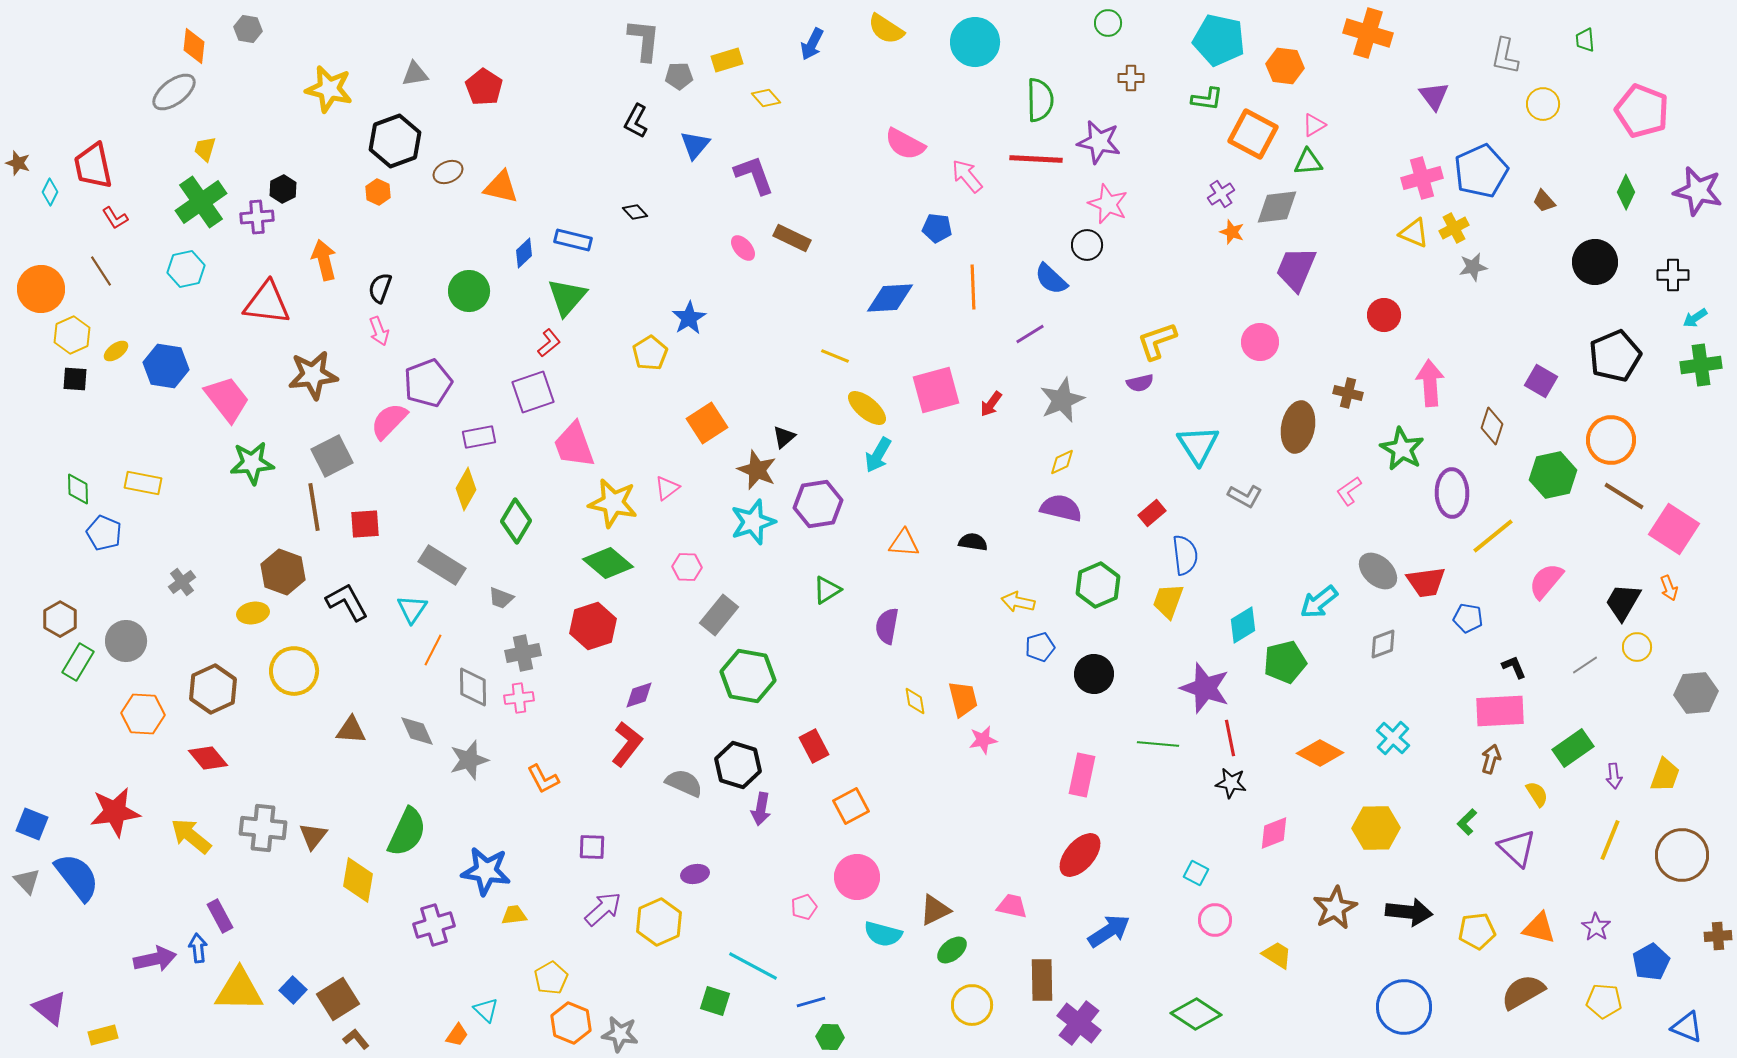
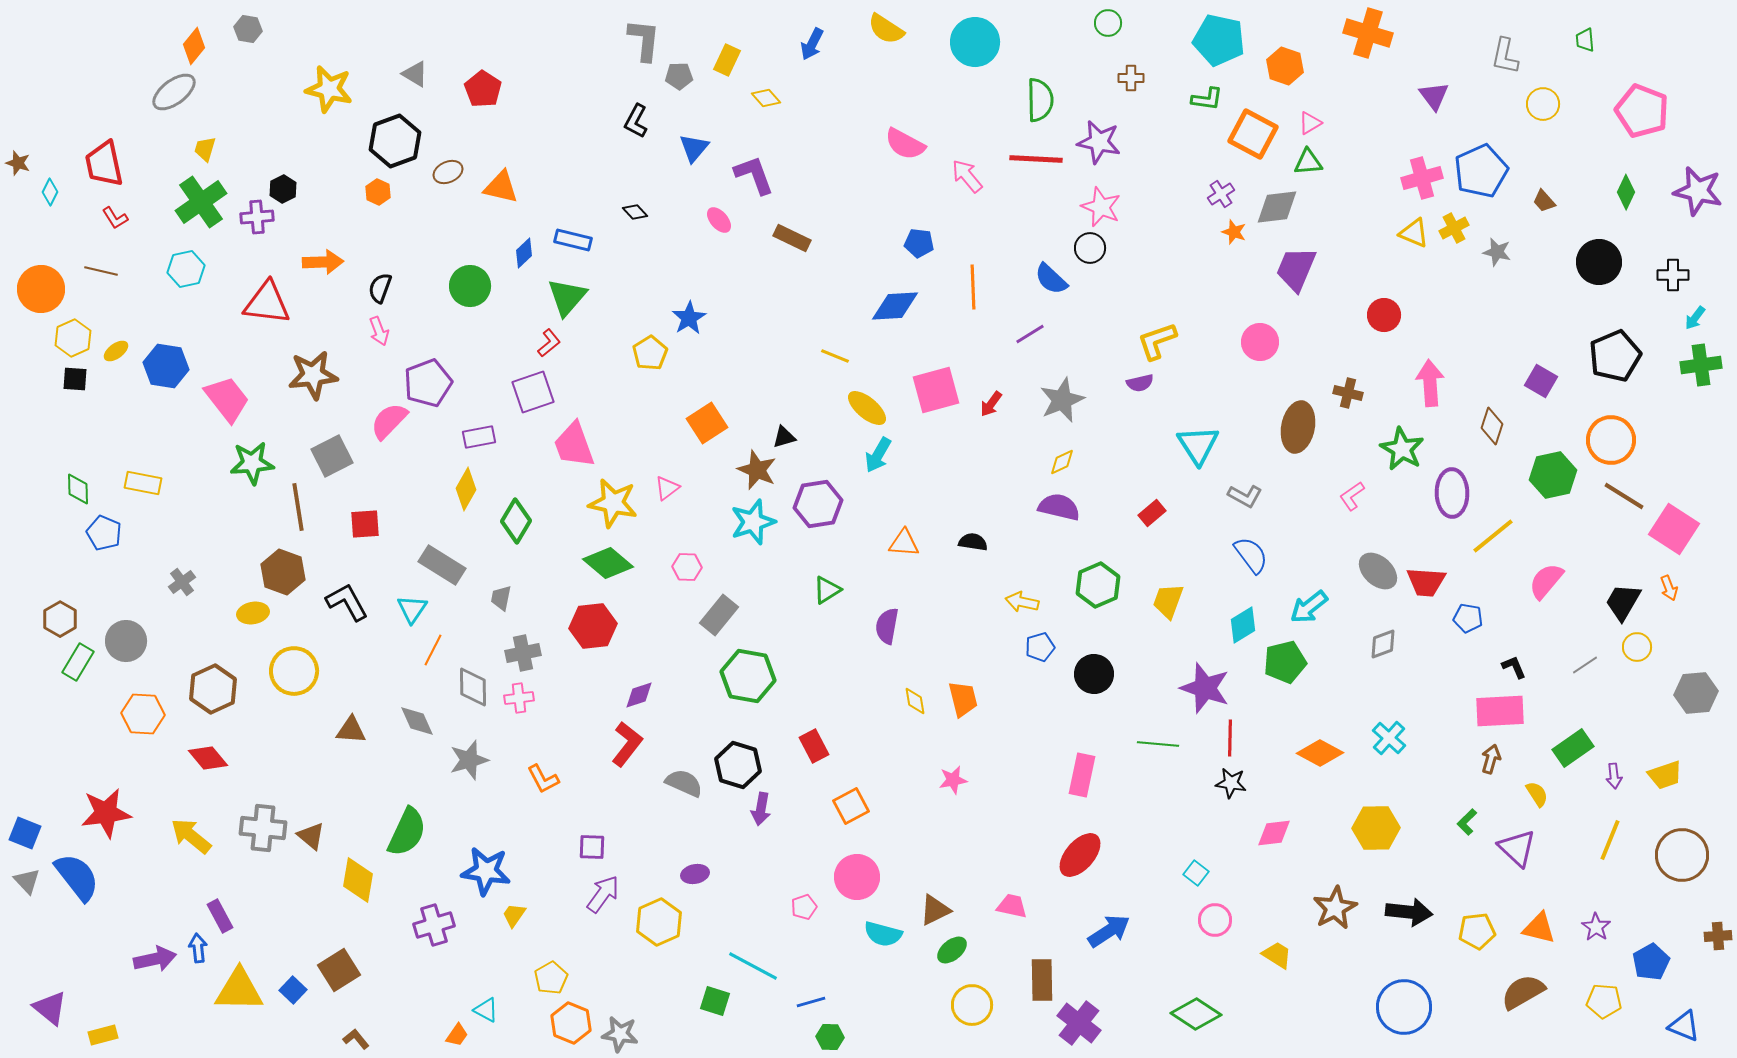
orange diamond at (194, 46): rotated 33 degrees clockwise
yellow rectangle at (727, 60): rotated 48 degrees counterclockwise
orange hexagon at (1285, 66): rotated 12 degrees clockwise
gray triangle at (415, 74): rotated 40 degrees clockwise
red pentagon at (484, 87): moved 1 px left, 2 px down
pink triangle at (1314, 125): moved 4 px left, 2 px up
blue triangle at (695, 145): moved 1 px left, 3 px down
red trapezoid at (93, 166): moved 11 px right, 2 px up
pink star at (1108, 204): moved 7 px left, 3 px down
blue pentagon at (937, 228): moved 18 px left, 15 px down
orange star at (1232, 232): moved 2 px right
black circle at (1087, 245): moved 3 px right, 3 px down
pink ellipse at (743, 248): moved 24 px left, 28 px up
orange arrow at (324, 260): moved 1 px left, 2 px down; rotated 102 degrees clockwise
black circle at (1595, 262): moved 4 px right
gray star at (1473, 267): moved 24 px right, 15 px up; rotated 24 degrees clockwise
brown line at (101, 271): rotated 44 degrees counterclockwise
green circle at (469, 291): moved 1 px right, 5 px up
blue diamond at (890, 298): moved 5 px right, 8 px down
cyan arrow at (1695, 318): rotated 20 degrees counterclockwise
yellow hexagon at (72, 335): moved 1 px right, 3 px down
black triangle at (784, 437): rotated 25 degrees clockwise
pink L-shape at (1349, 491): moved 3 px right, 5 px down
brown line at (314, 507): moved 16 px left
purple semicircle at (1061, 508): moved 2 px left, 1 px up
blue semicircle at (1185, 555): moved 66 px right; rotated 30 degrees counterclockwise
red trapezoid at (1426, 582): rotated 12 degrees clockwise
gray trapezoid at (501, 598): rotated 80 degrees clockwise
yellow arrow at (1018, 602): moved 4 px right
cyan arrow at (1319, 602): moved 10 px left, 5 px down
red hexagon at (593, 626): rotated 12 degrees clockwise
gray diamond at (417, 731): moved 10 px up
red line at (1230, 738): rotated 12 degrees clockwise
cyan cross at (1393, 738): moved 4 px left
pink star at (983, 740): moved 30 px left, 40 px down
yellow trapezoid at (1665, 775): rotated 51 degrees clockwise
red star at (115, 812): moved 9 px left, 1 px down
blue square at (32, 824): moved 7 px left, 9 px down
pink diamond at (1274, 833): rotated 15 degrees clockwise
brown triangle at (313, 836): moved 2 px left; rotated 28 degrees counterclockwise
cyan square at (1196, 873): rotated 10 degrees clockwise
purple arrow at (603, 909): moved 15 px up; rotated 12 degrees counterclockwise
yellow trapezoid at (514, 915): rotated 48 degrees counterclockwise
brown square at (338, 999): moved 1 px right, 29 px up
cyan triangle at (486, 1010): rotated 16 degrees counterclockwise
blue triangle at (1687, 1027): moved 3 px left, 1 px up
